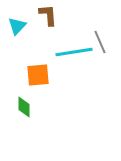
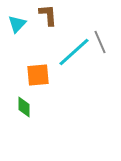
cyan triangle: moved 2 px up
cyan line: rotated 33 degrees counterclockwise
